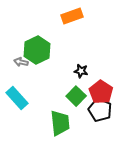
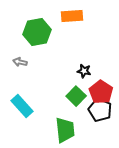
orange rectangle: rotated 15 degrees clockwise
green hexagon: moved 18 px up; rotated 16 degrees clockwise
gray arrow: moved 1 px left
black star: moved 3 px right
cyan rectangle: moved 5 px right, 8 px down
green trapezoid: moved 5 px right, 7 px down
